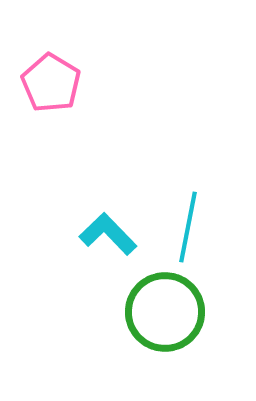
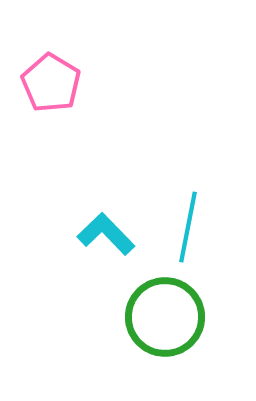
cyan L-shape: moved 2 px left
green circle: moved 5 px down
